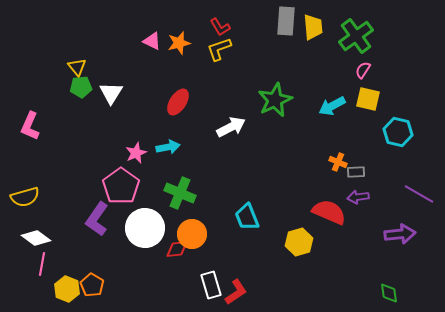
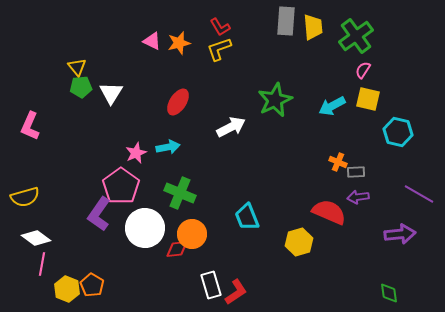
purple L-shape at (97, 219): moved 2 px right, 5 px up
